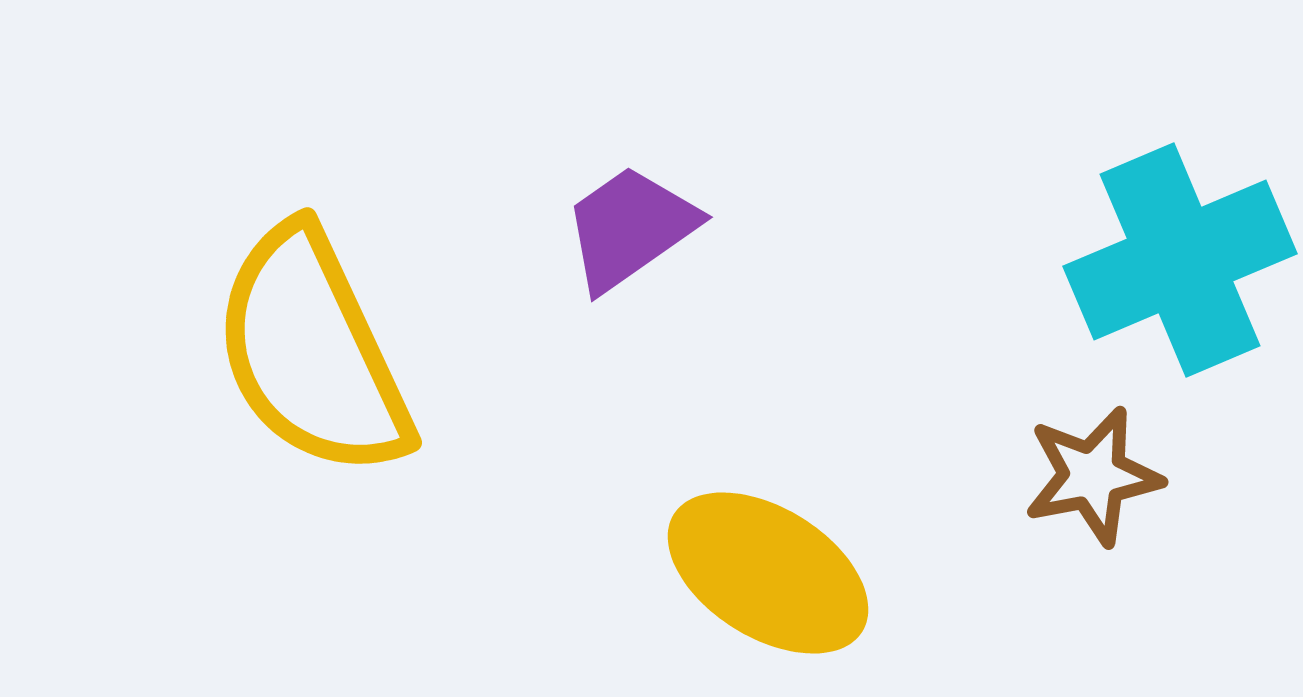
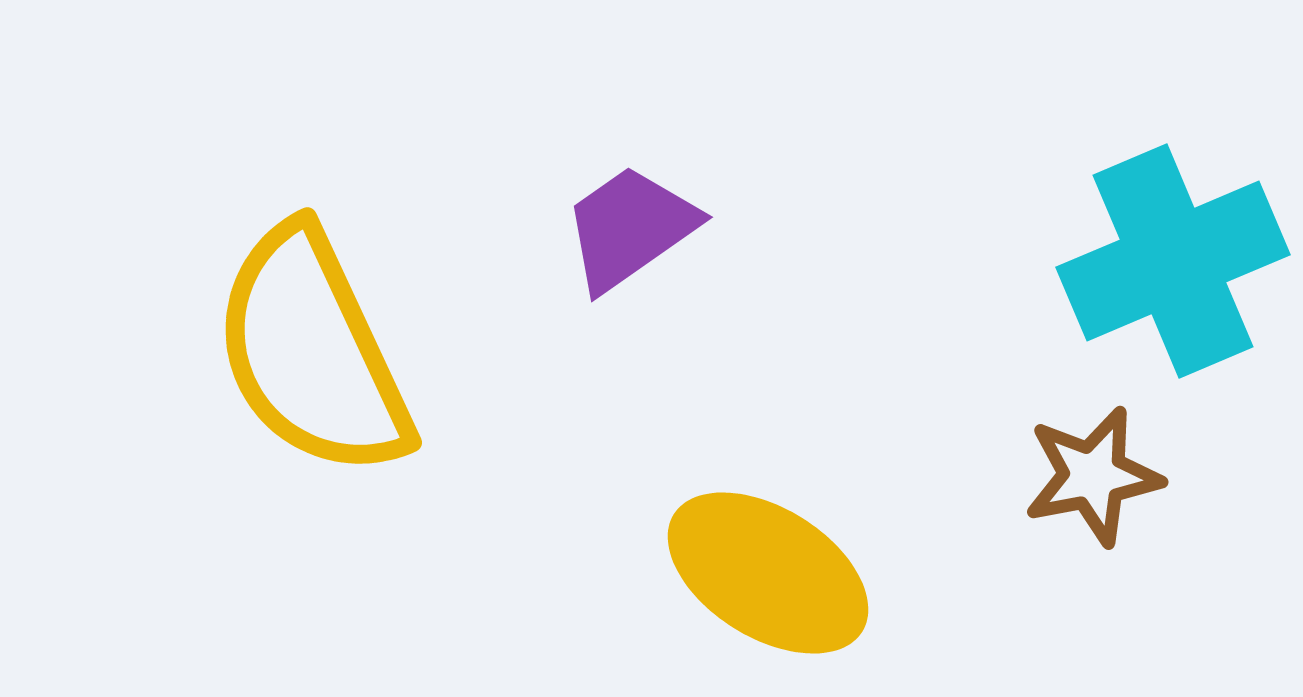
cyan cross: moved 7 px left, 1 px down
